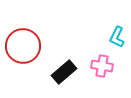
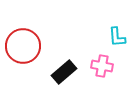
cyan L-shape: rotated 30 degrees counterclockwise
